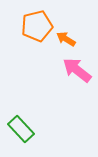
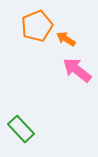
orange pentagon: rotated 8 degrees counterclockwise
